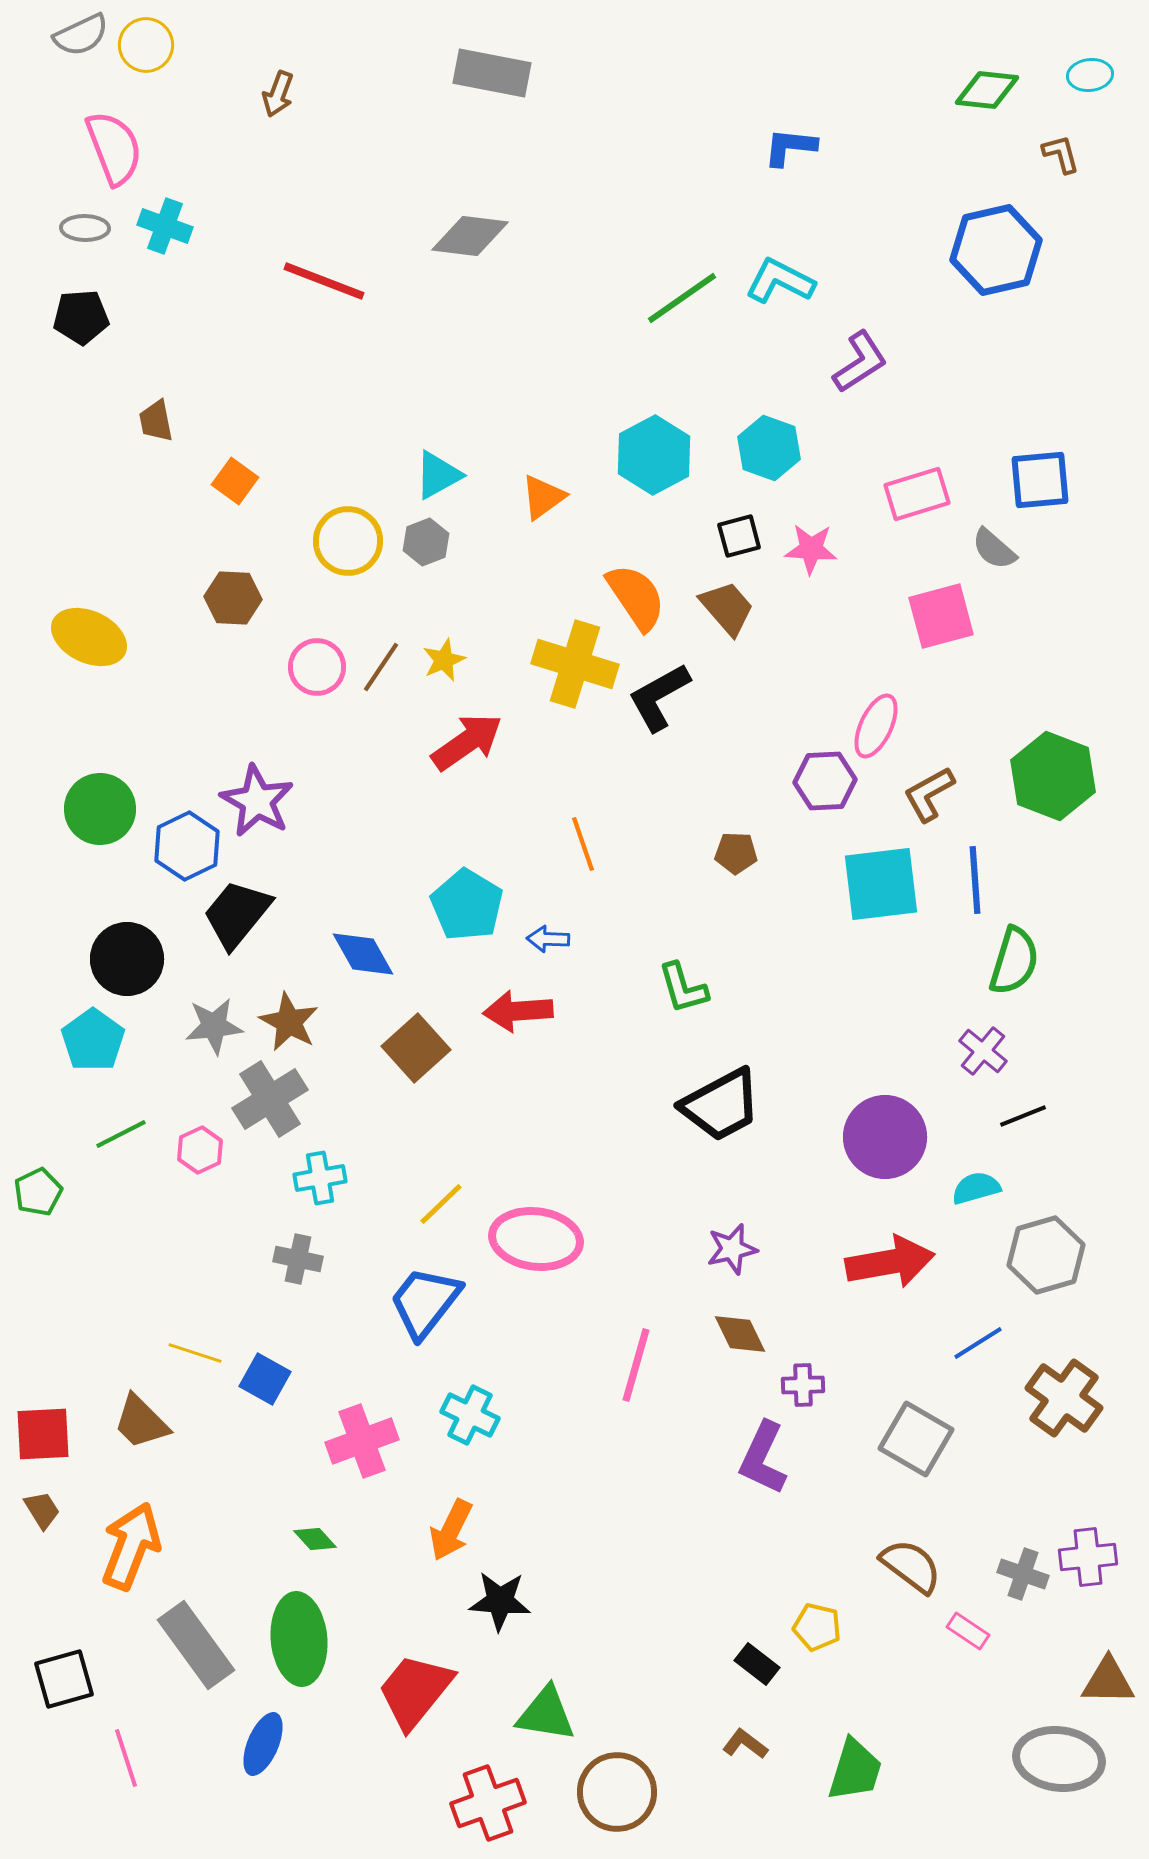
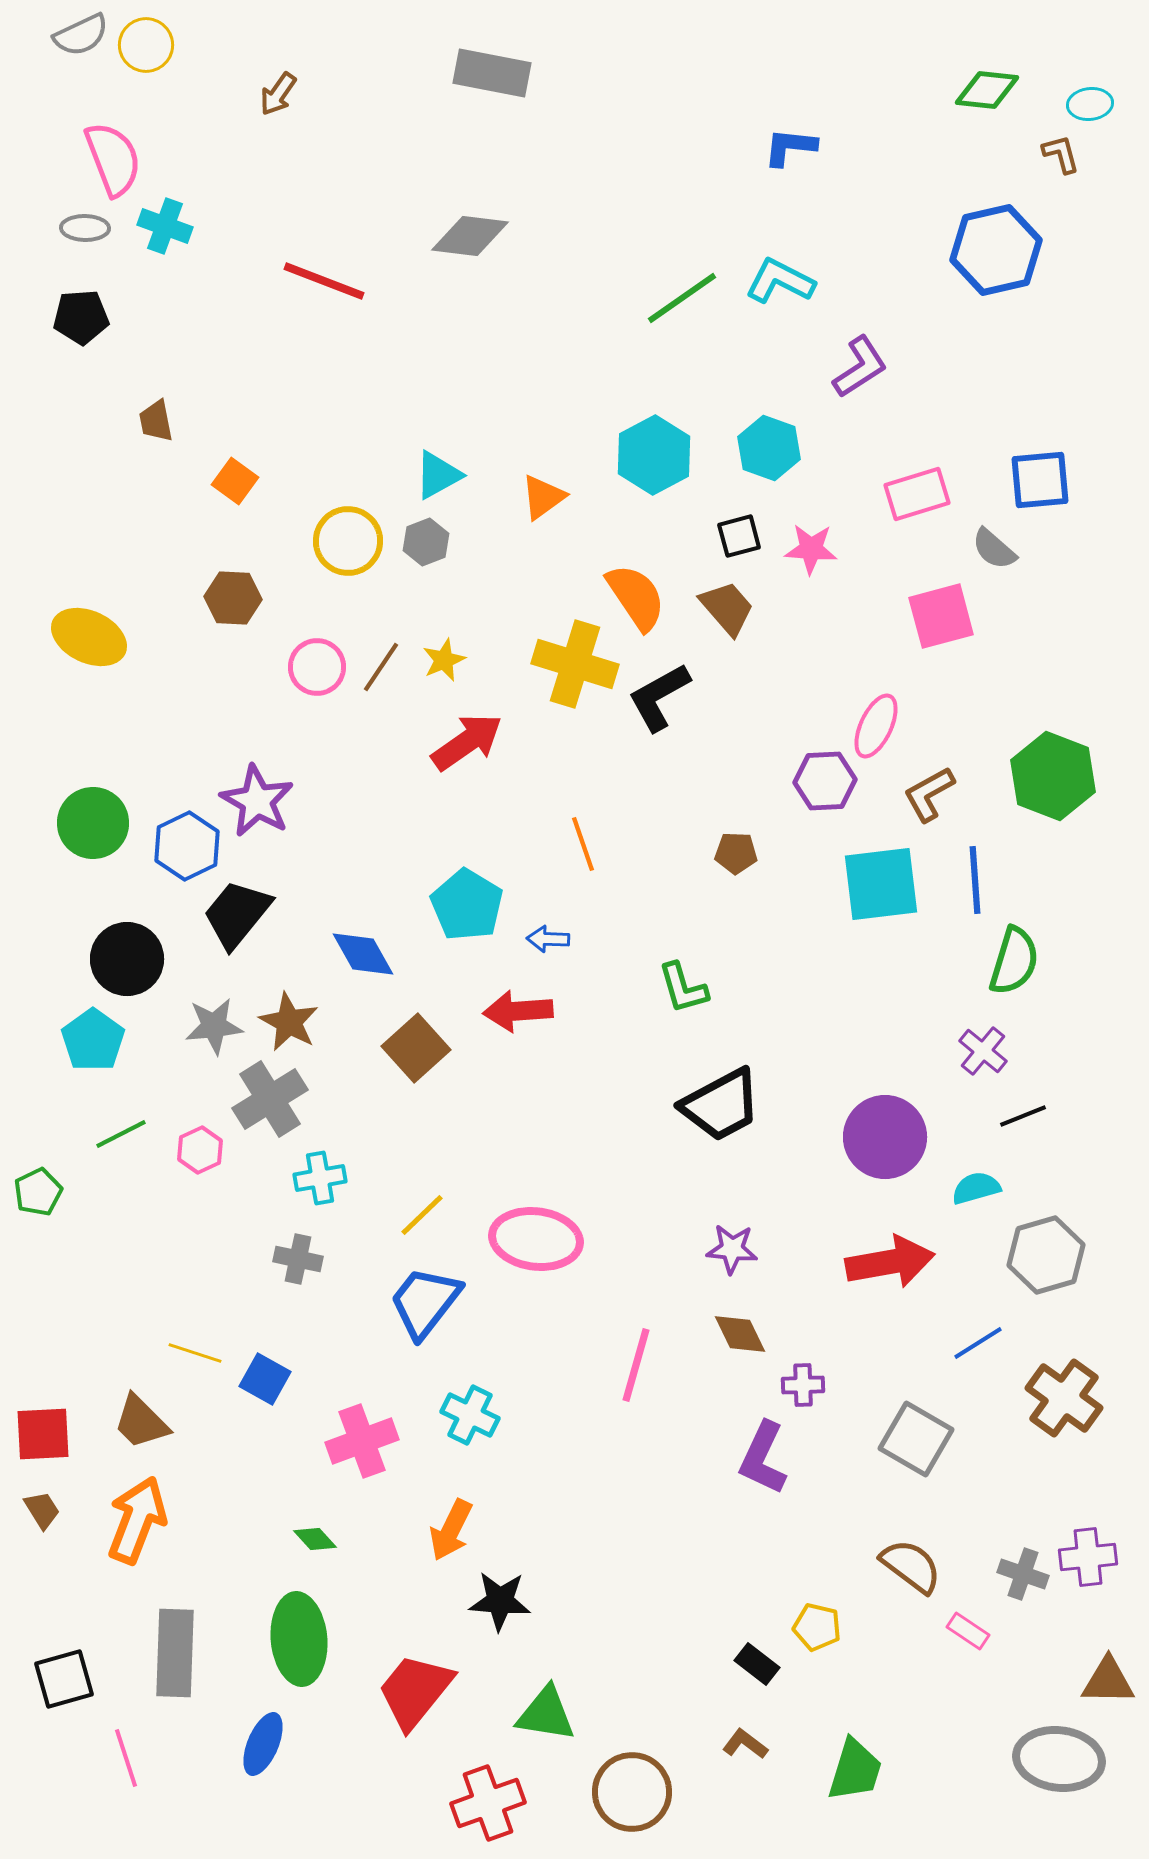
cyan ellipse at (1090, 75): moved 29 px down
brown arrow at (278, 94): rotated 15 degrees clockwise
pink semicircle at (114, 148): moved 1 px left, 11 px down
purple L-shape at (860, 362): moved 5 px down
green circle at (100, 809): moved 7 px left, 14 px down
yellow line at (441, 1204): moved 19 px left, 11 px down
purple star at (732, 1249): rotated 18 degrees clockwise
orange arrow at (131, 1546): moved 6 px right, 26 px up
gray rectangle at (196, 1645): moved 21 px left, 8 px down; rotated 38 degrees clockwise
brown circle at (617, 1792): moved 15 px right
